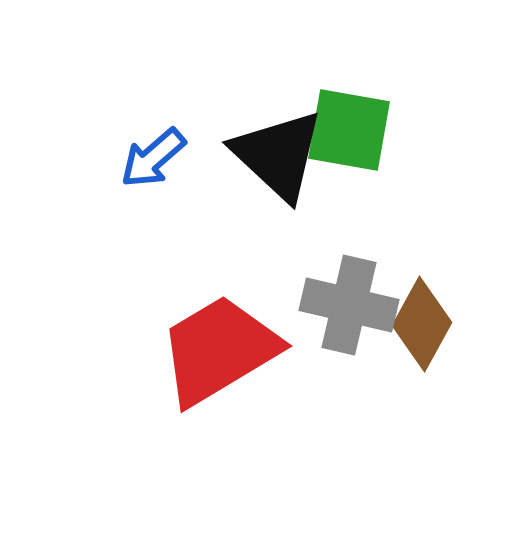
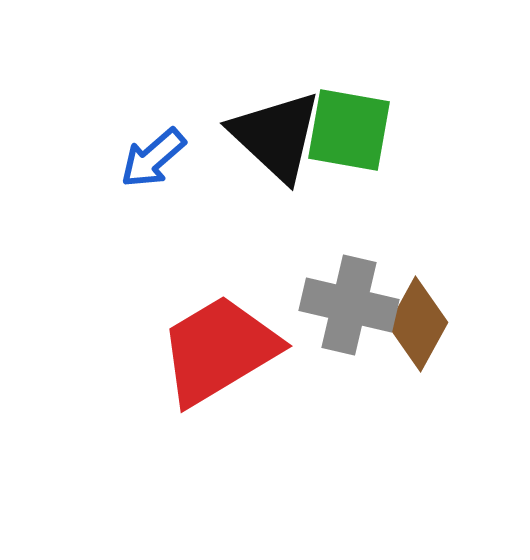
black triangle: moved 2 px left, 19 px up
brown diamond: moved 4 px left
